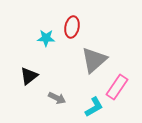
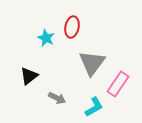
cyan star: rotated 24 degrees clockwise
gray triangle: moved 2 px left, 3 px down; rotated 12 degrees counterclockwise
pink rectangle: moved 1 px right, 3 px up
